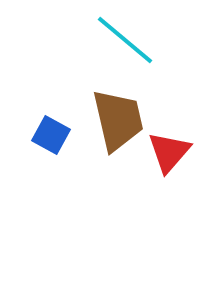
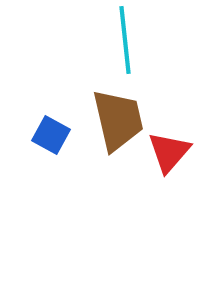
cyan line: rotated 44 degrees clockwise
